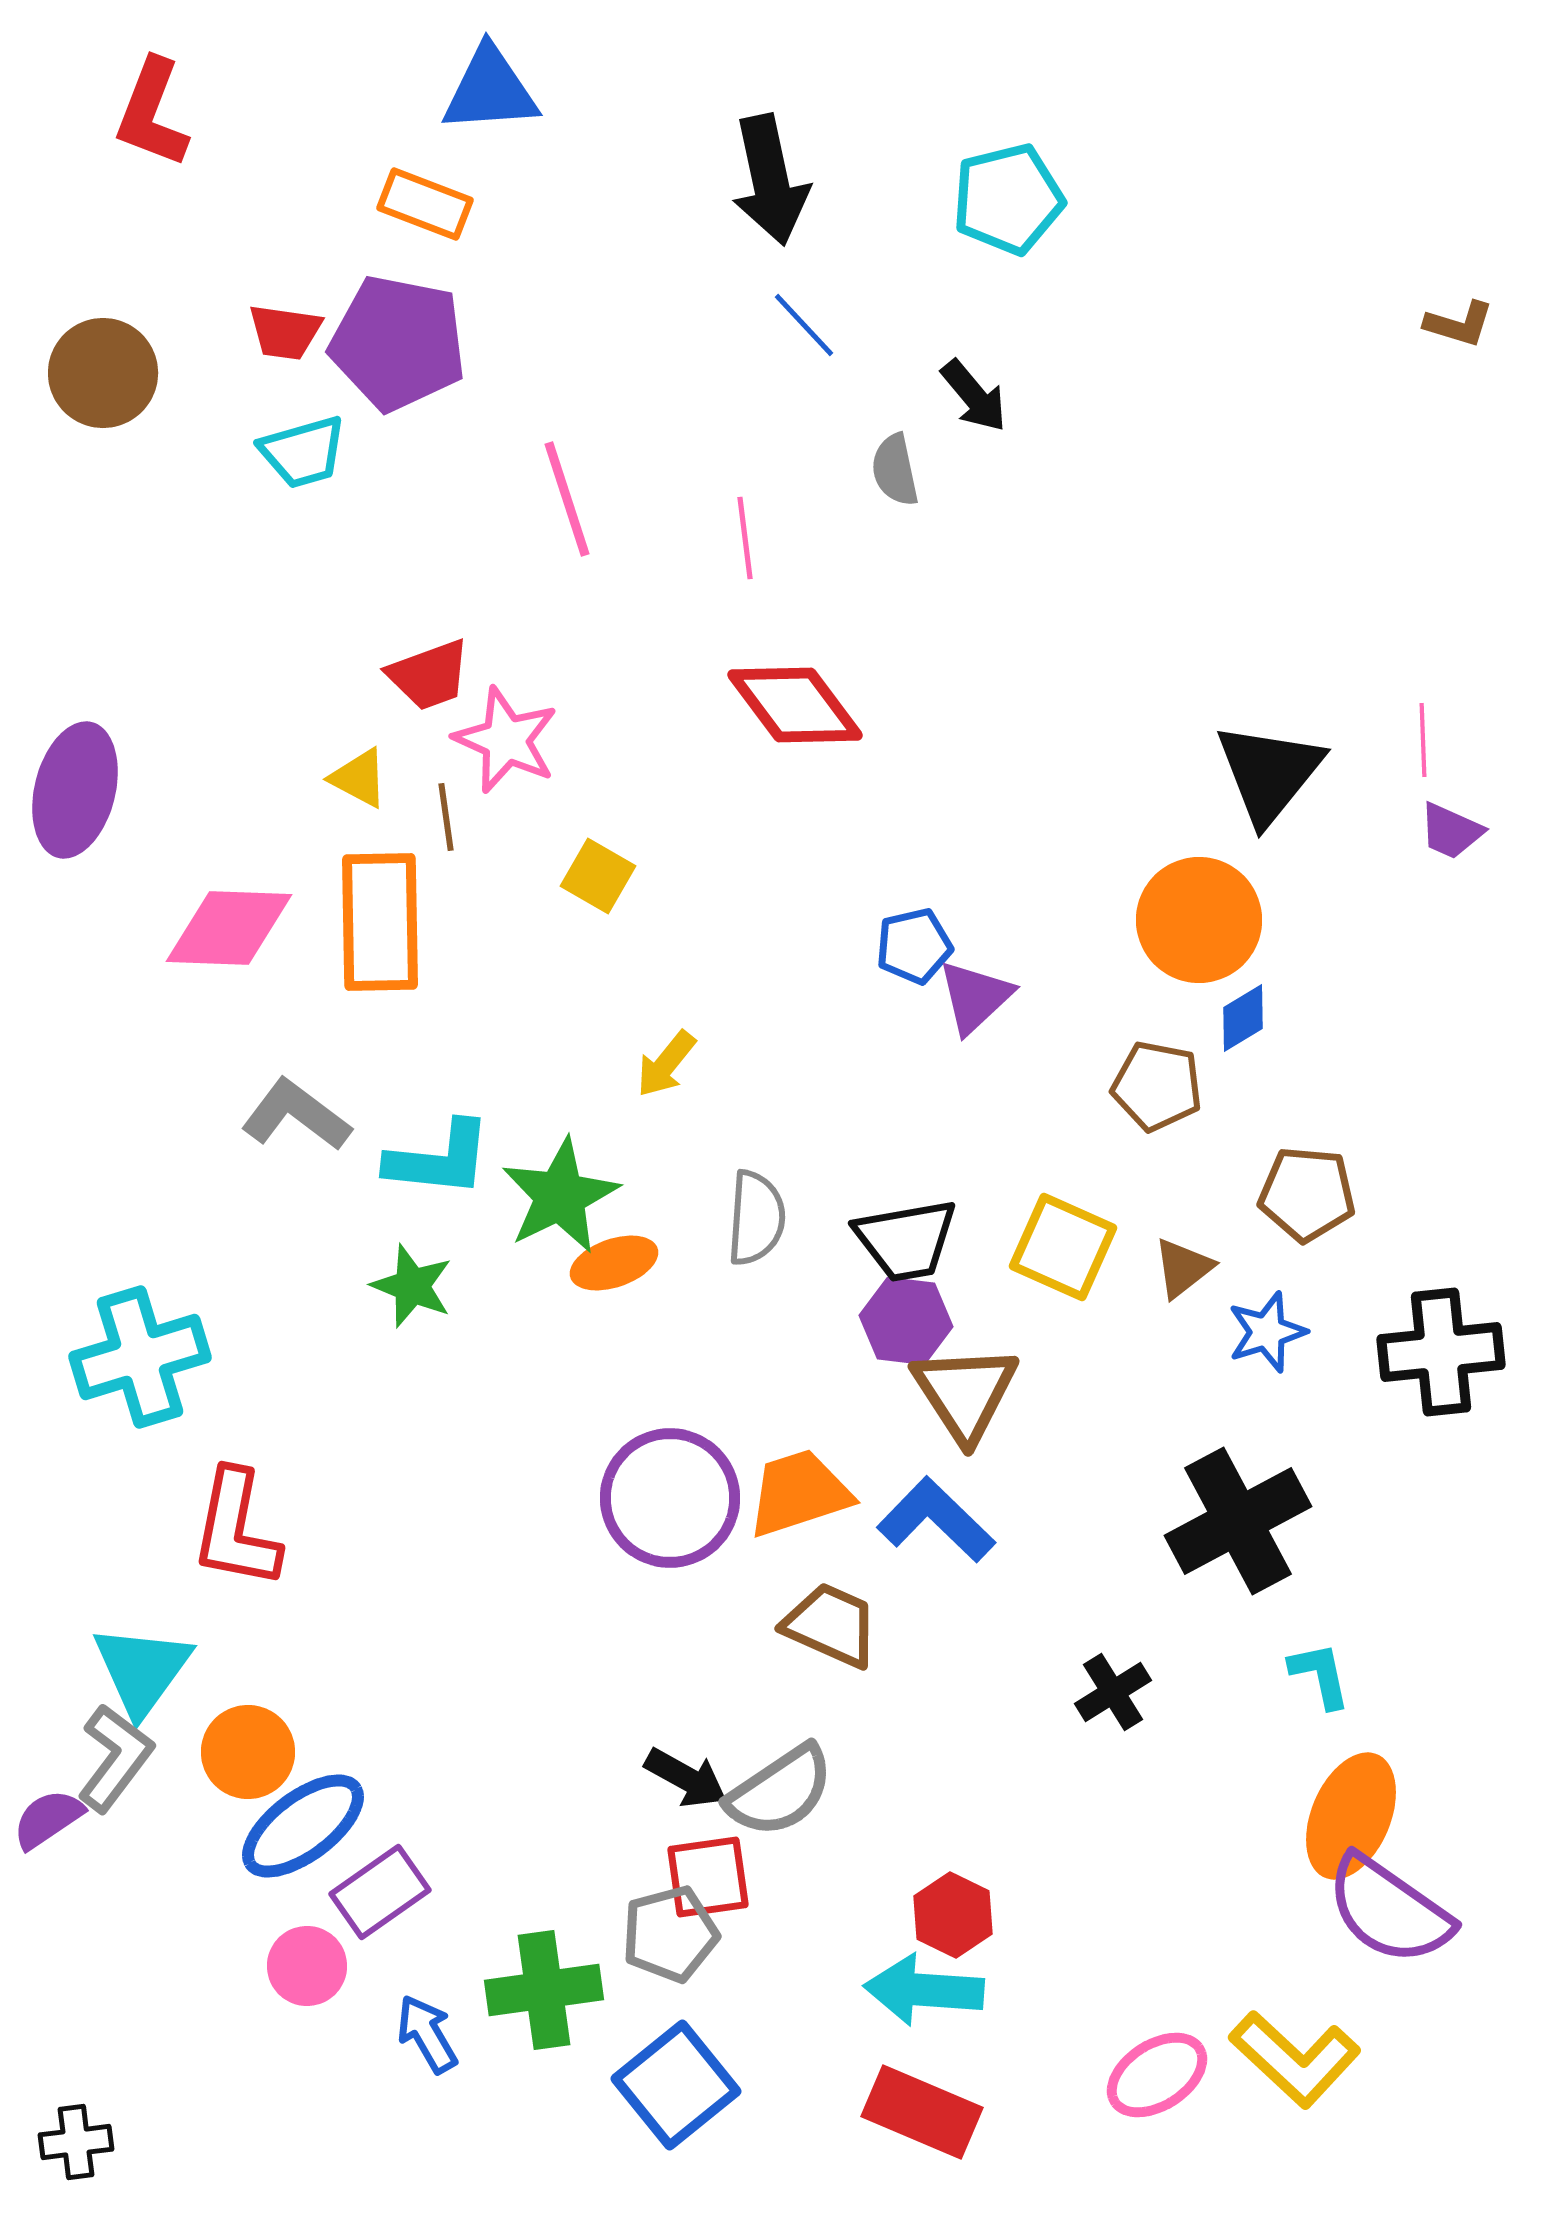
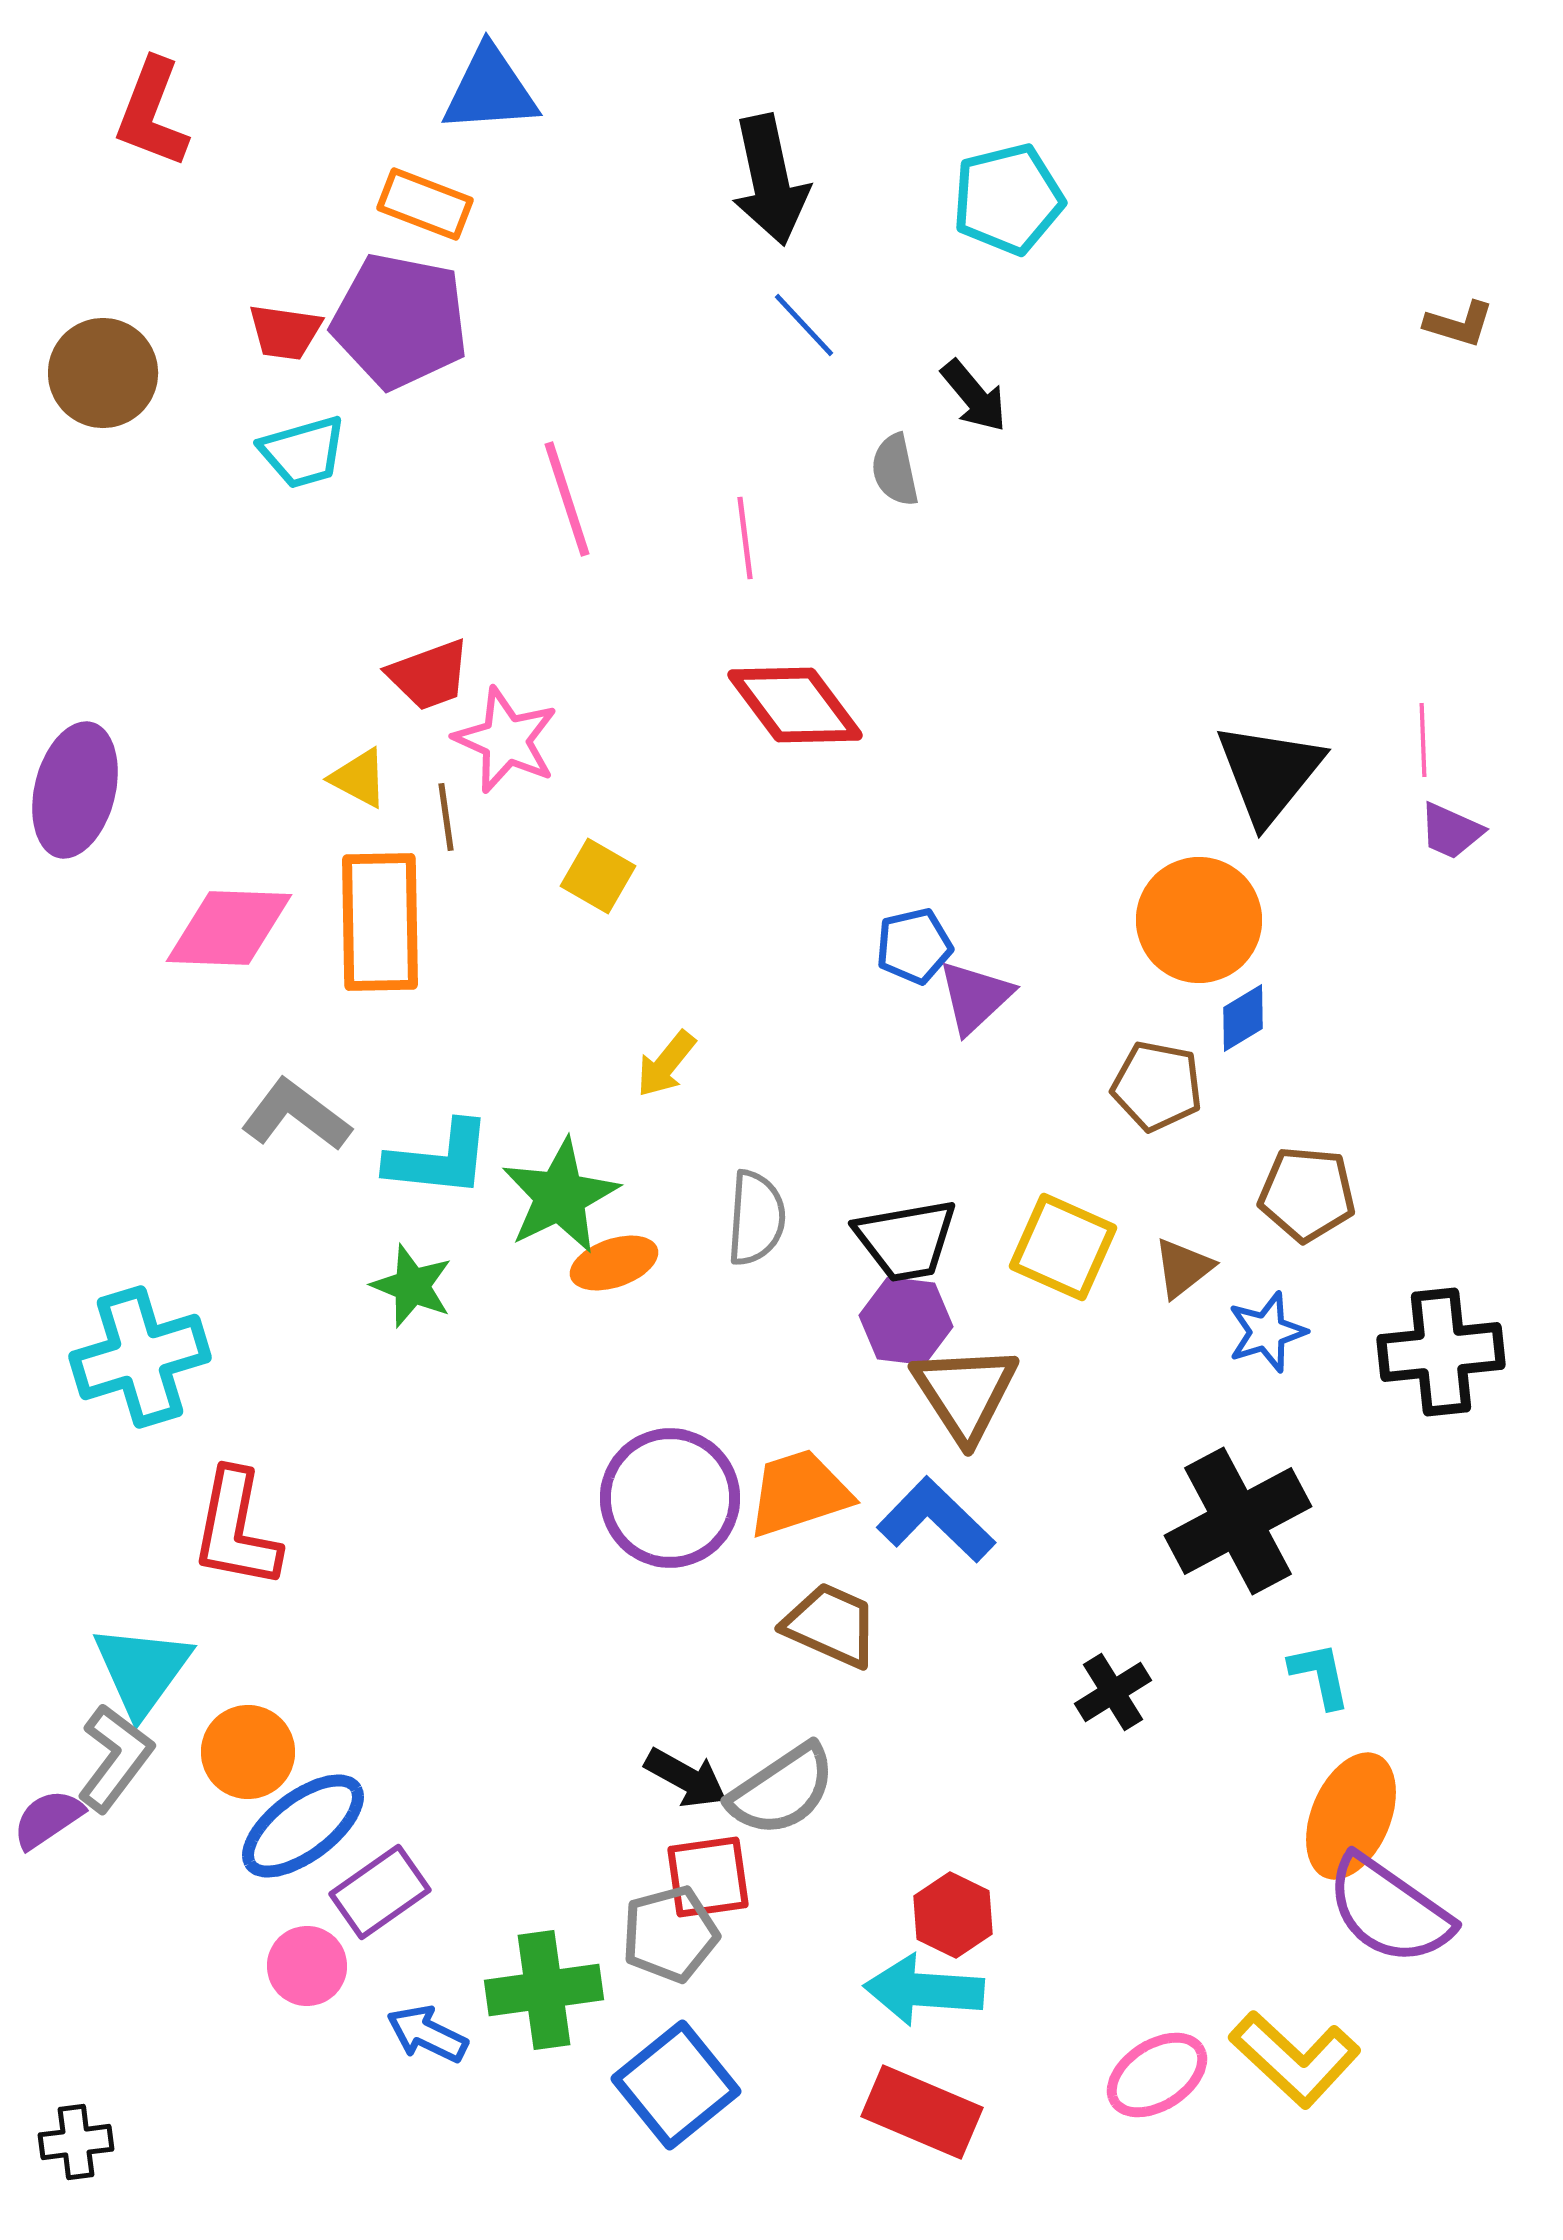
purple pentagon at (398, 343): moved 2 px right, 22 px up
gray semicircle at (780, 1791): moved 2 px right, 1 px up
blue arrow at (427, 2034): rotated 34 degrees counterclockwise
